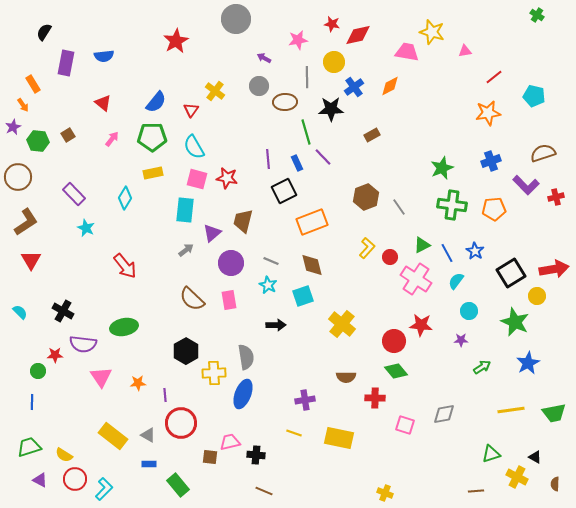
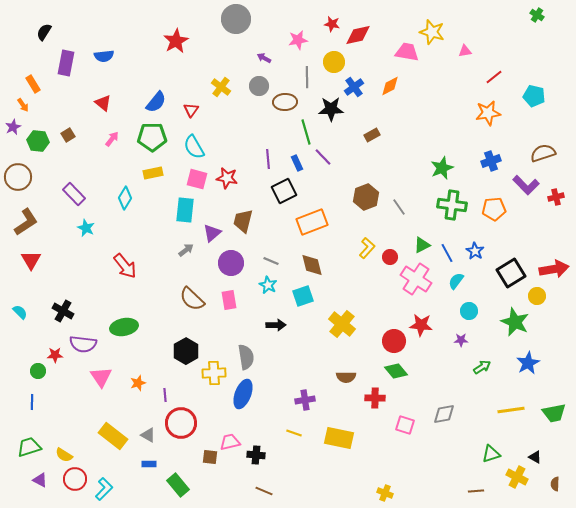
yellow cross at (215, 91): moved 6 px right, 4 px up
orange star at (138, 383): rotated 14 degrees counterclockwise
